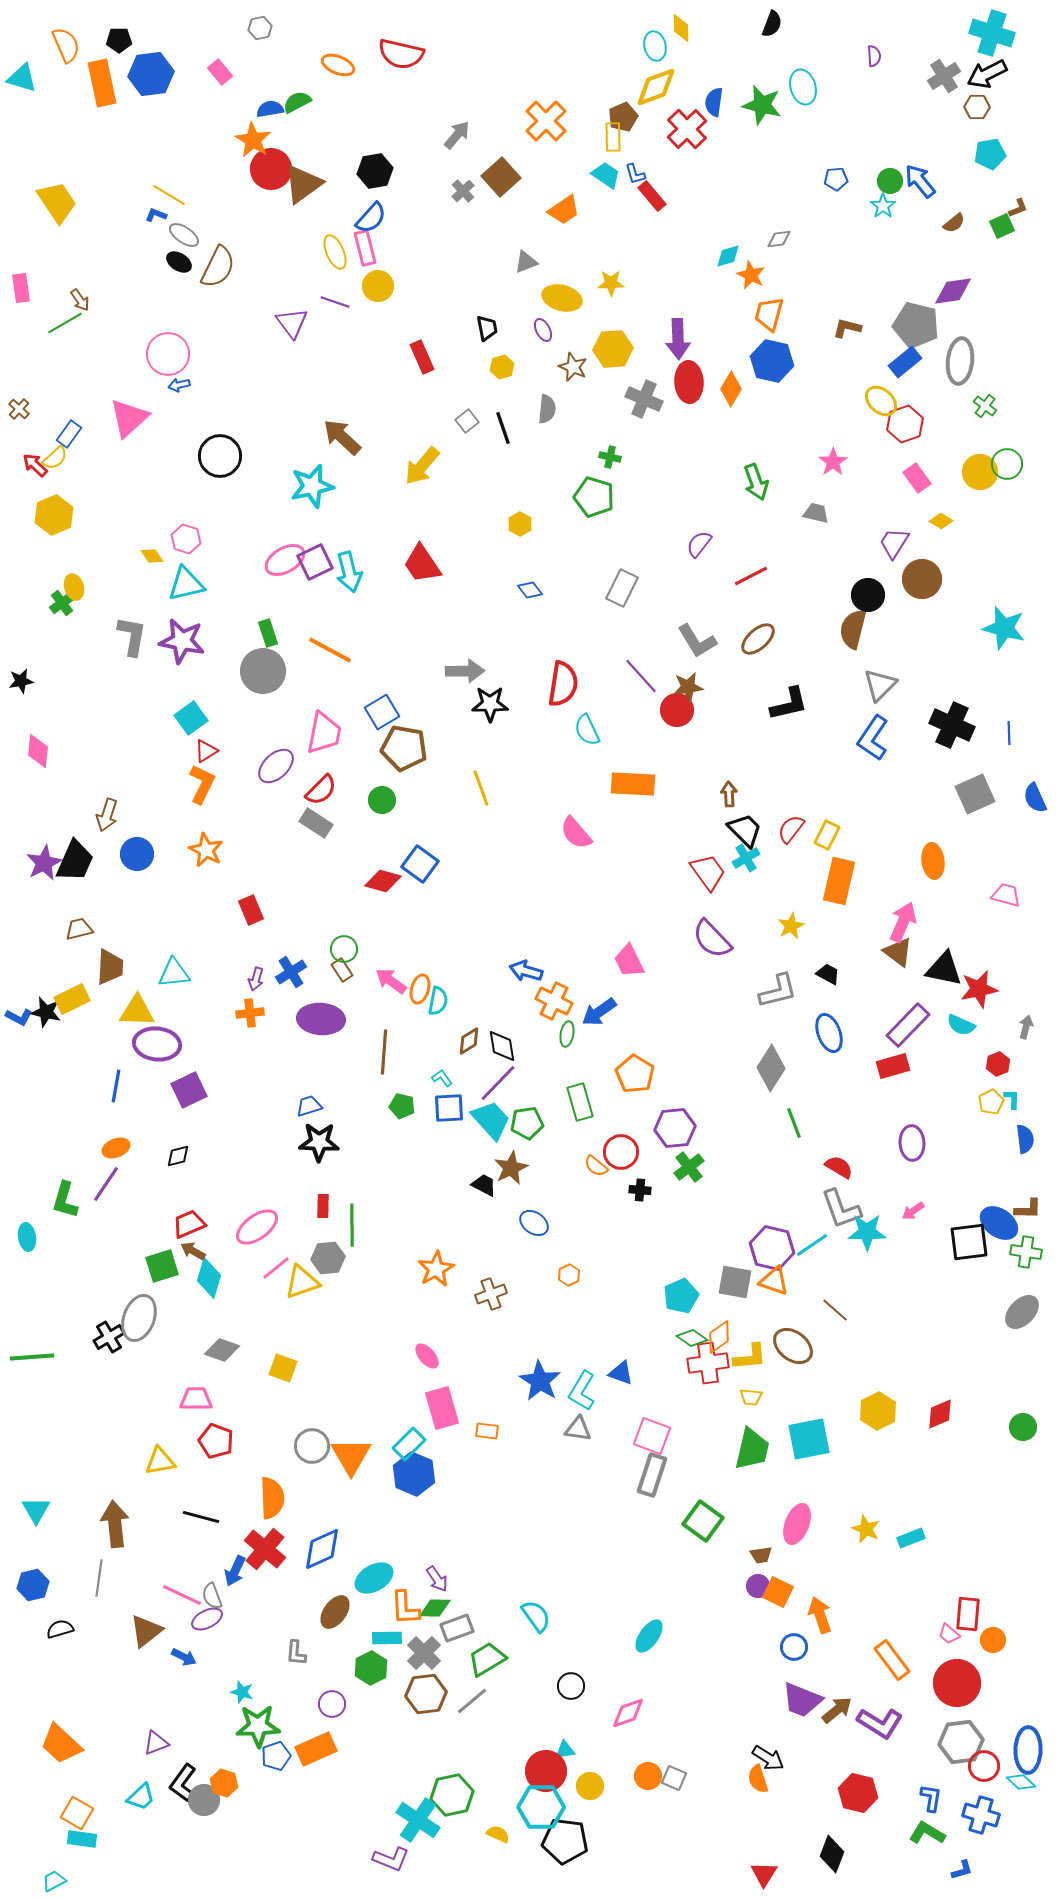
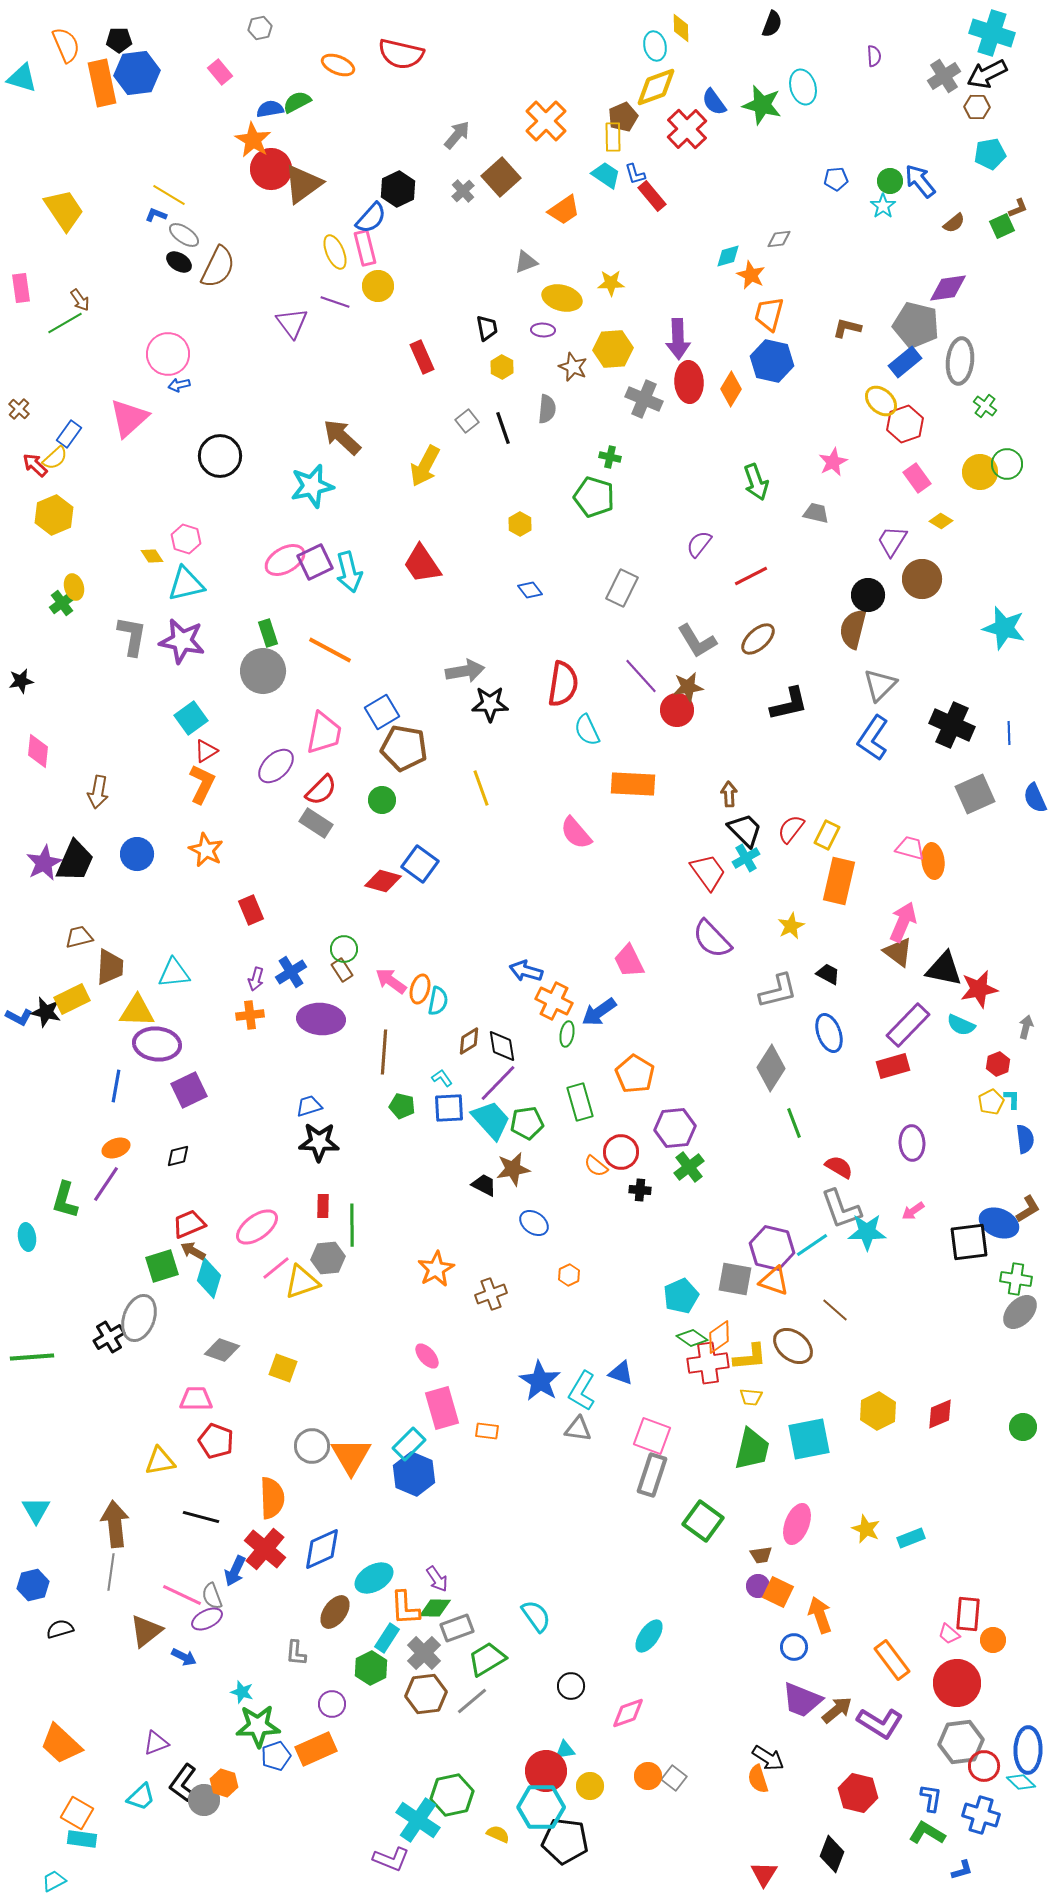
blue hexagon at (151, 74): moved 14 px left, 1 px up
blue semicircle at (714, 102): rotated 44 degrees counterclockwise
black hexagon at (375, 171): moved 23 px right, 18 px down; rotated 16 degrees counterclockwise
yellow trapezoid at (57, 202): moved 7 px right, 8 px down
purple diamond at (953, 291): moved 5 px left, 3 px up
purple ellipse at (543, 330): rotated 60 degrees counterclockwise
yellow hexagon at (502, 367): rotated 15 degrees counterclockwise
pink star at (833, 462): rotated 8 degrees clockwise
yellow arrow at (422, 466): moved 3 px right; rotated 12 degrees counterclockwise
purple trapezoid at (894, 543): moved 2 px left, 2 px up
gray arrow at (465, 671): rotated 9 degrees counterclockwise
brown arrow at (107, 815): moved 9 px left, 23 px up; rotated 8 degrees counterclockwise
pink trapezoid at (1006, 895): moved 96 px left, 47 px up
brown trapezoid at (79, 929): moved 8 px down
orange cross at (250, 1013): moved 2 px down
brown star at (511, 1168): moved 2 px right, 1 px down; rotated 16 degrees clockwise
brown L-shape at (1028, 1209): rotated 32 degrees counterclockwise
blue ellipse at (999, 1223): rotated 12 degrees counterclockwise
green cross at (1026, 1252): moved 10 px left, 27 px down
gray square at (735, 1282): moved 3 px up
gray ellipse at (1022, 1312): moved 2 px left
gray line at (99, 1578): moved 12 px right, 6 px up
cyan rectangle at (387, 1638): rotated 56 degrees counterclockwise
gray square at (674, 1778): rotated 15 degrees clockwise
